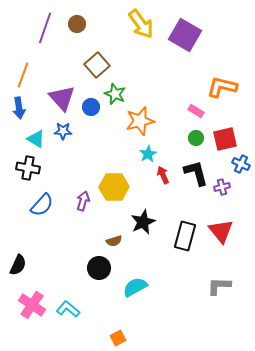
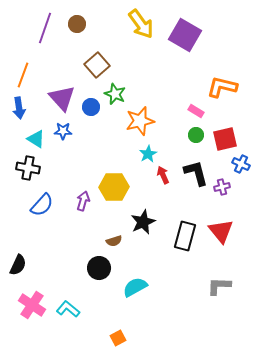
green circle: moved 3 px up
